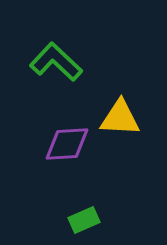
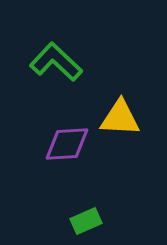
green rectangle: moved 2 px right, 1 px down
